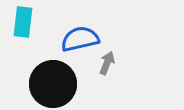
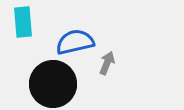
cyan rectangle: rotated 12 degrees counterclockwise
blue semicircle: moved 5 px left, 3 px down
